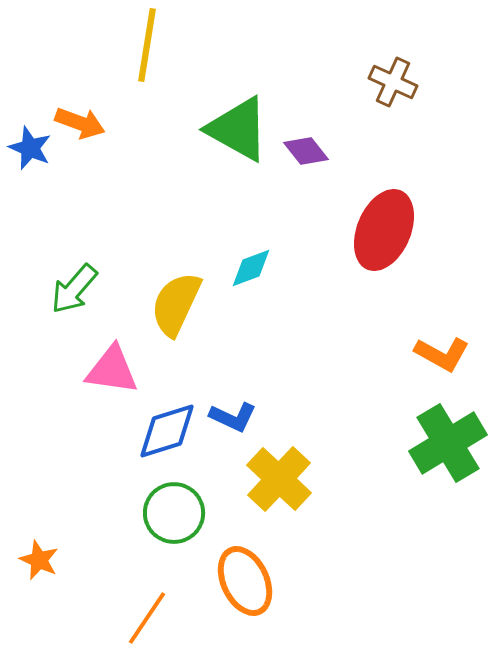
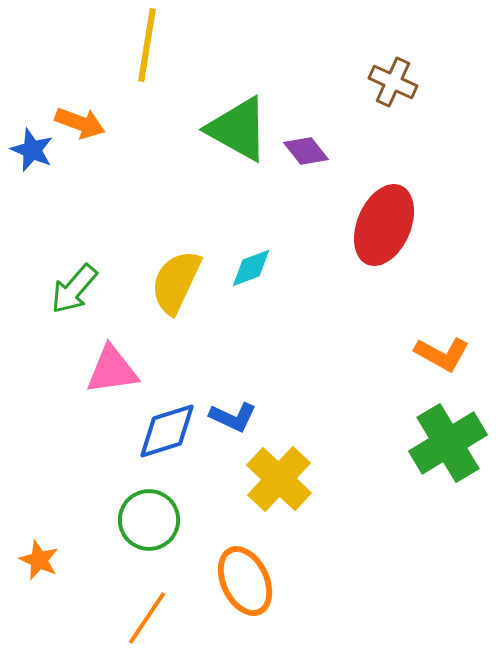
blue star: moved 2 px right, 2 px down
red ellipse: moved 5 px up
yellow semicircle: moved 22 px up
pink triangle: rotated 16 degrees counterclockwise
green circle: moved 25 px left, 7 px down
